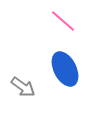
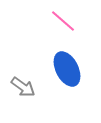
blue ellipse: moved 2 px right
